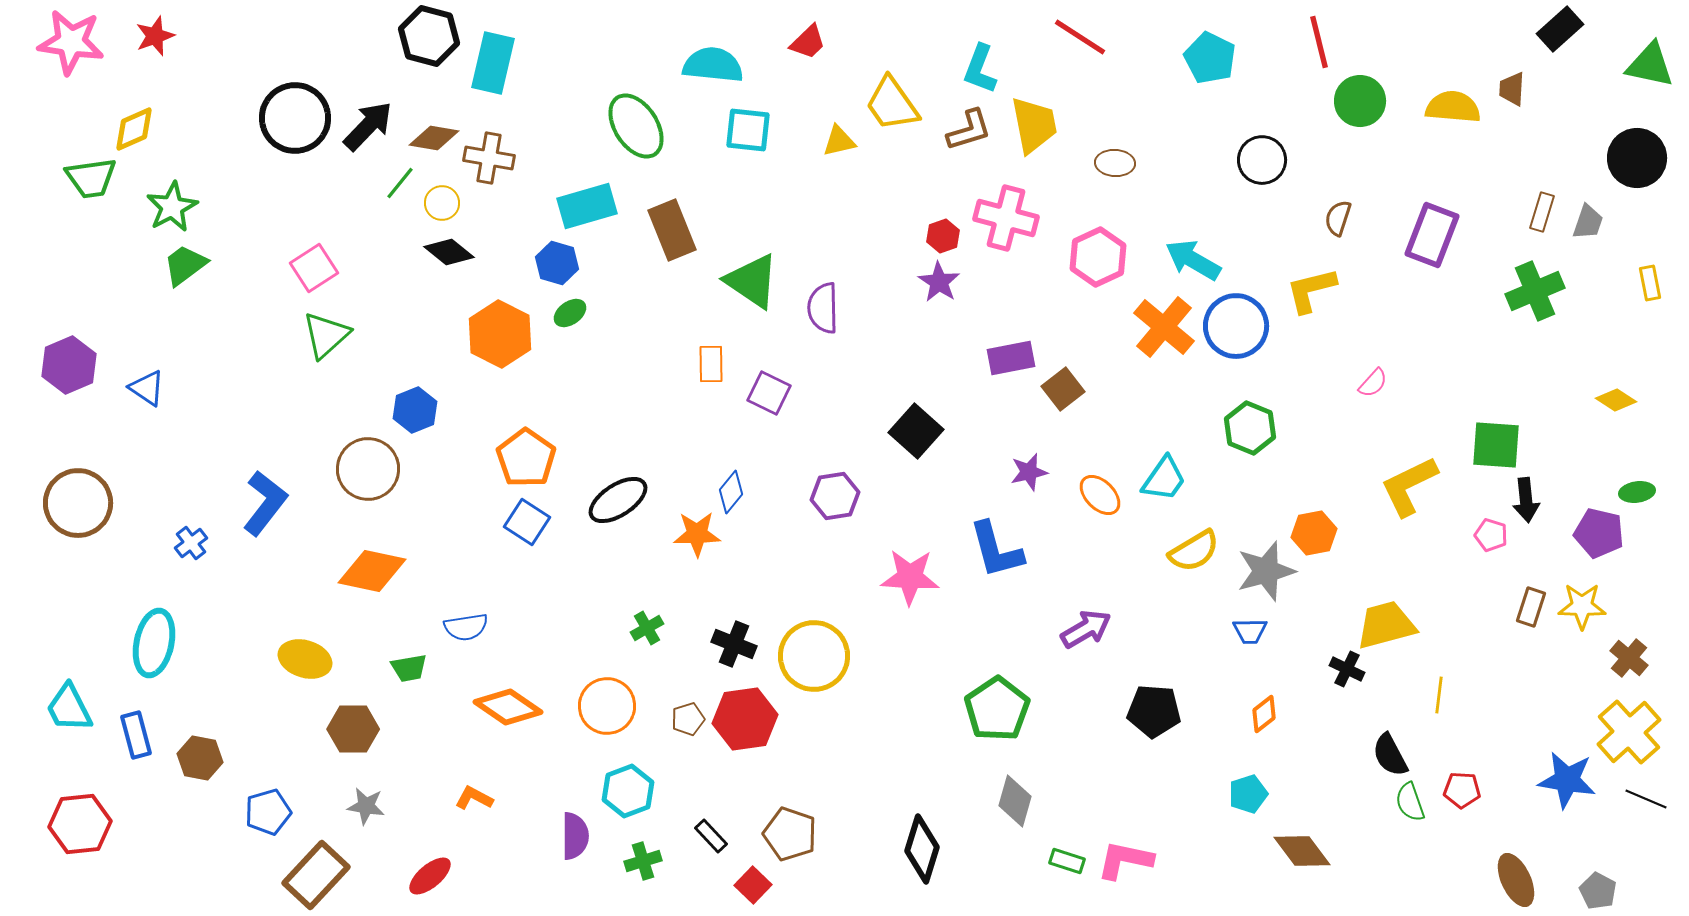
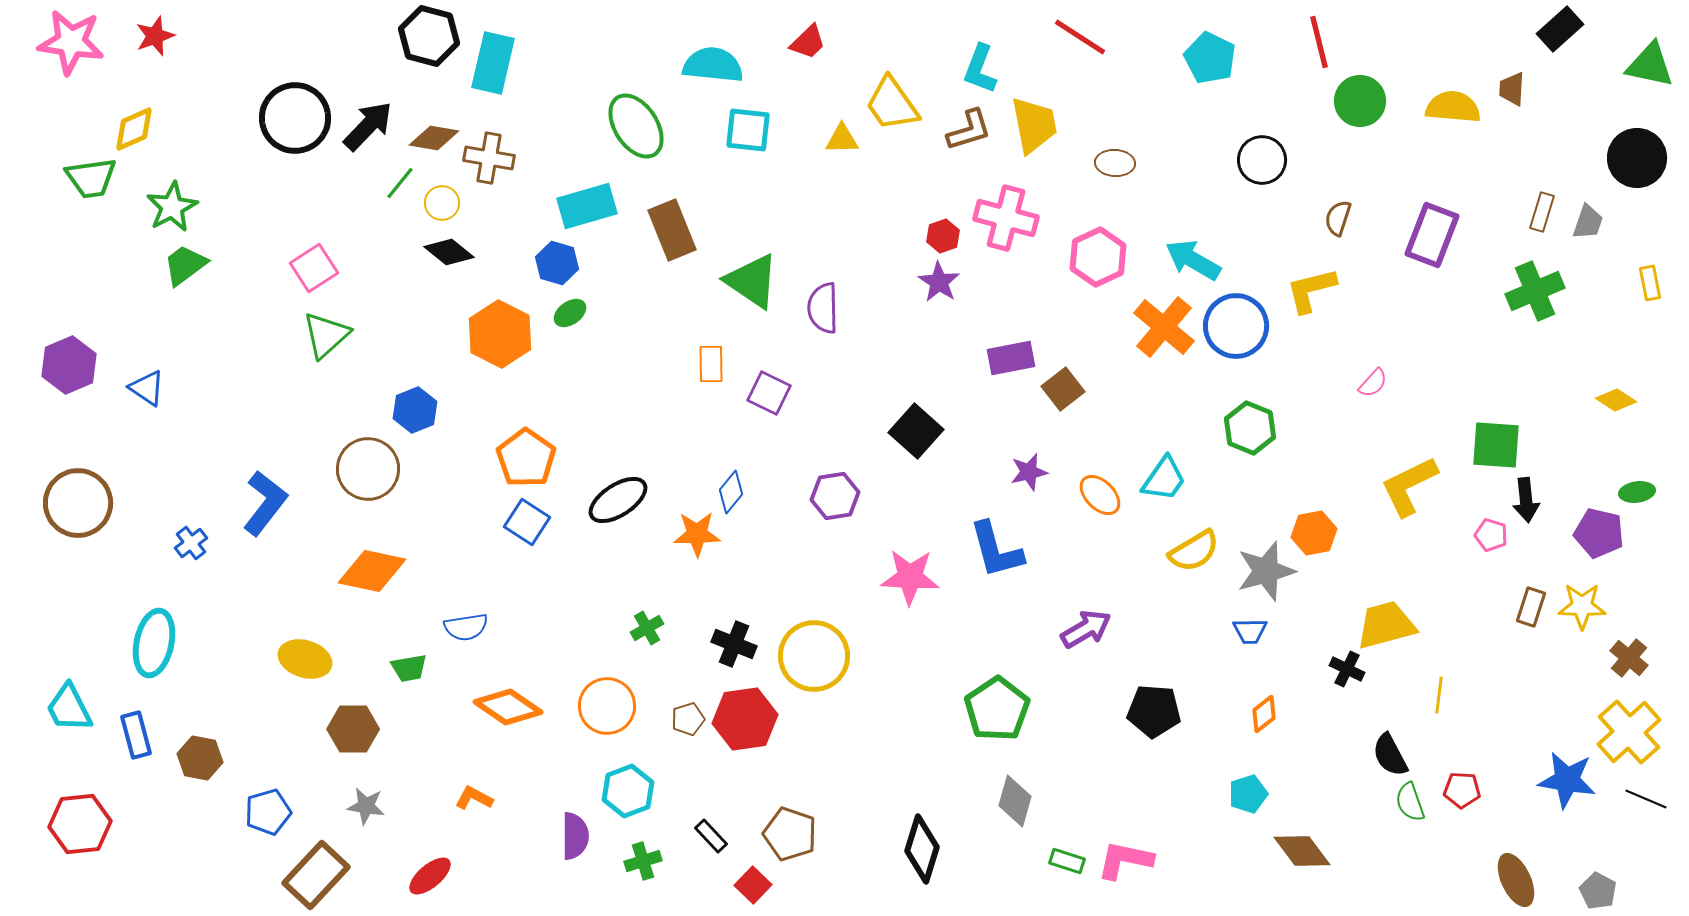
yellow triangle at (839, 141): moved 3 px right, 2 px up; rotated 12 degrees clockwise
